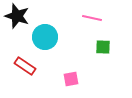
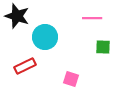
pink line: rotated 12 degrees counterclockwise
red rectangle: rotated 60 degrees counterclockwise
pink square: rotated 28 degrees clockwise
